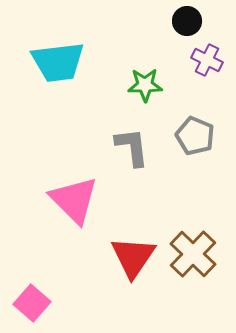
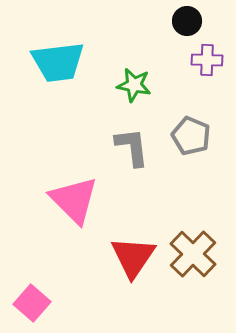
purple cross: rotated 24 degrees counterclockwise
green star: moved 11 px left; rotated 12 degrees clockwise
gray pentagon: moved 4 px left
